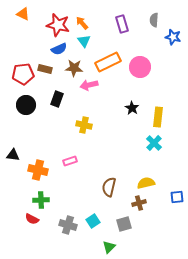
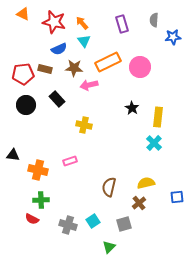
red star: moved 4 px left, 3 px up
blue star: rotated 21 degrees counterclockwise
black rectangle: rotated 63 degrees counterclockwise
brown cross: rotated 24 degrees counterclockwise
